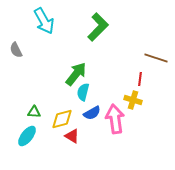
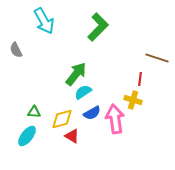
brown line: moved 1 px right
cyan semicircle: rotated 42 degrees clockwise
